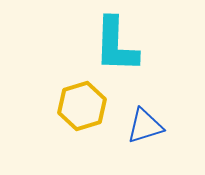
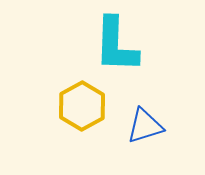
yellow hexagon: rotated 12 degrees counterclockwise
